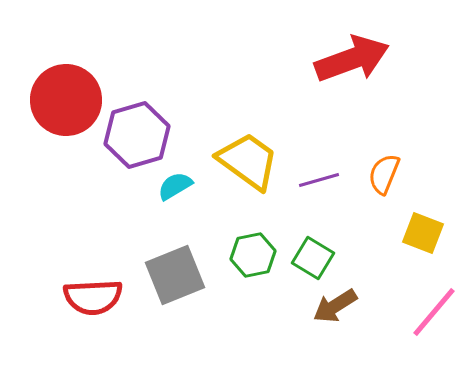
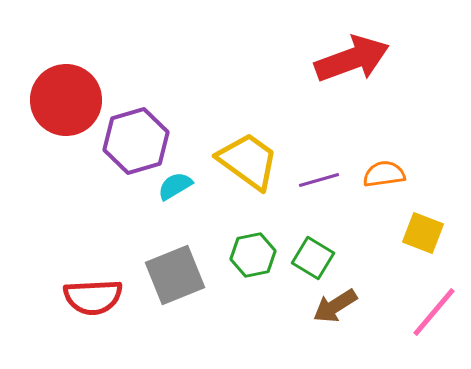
purple hexagon: moved 1 px left, 6 px down
orange semicircle: rotated 60 degrees clockwise
